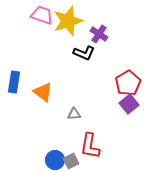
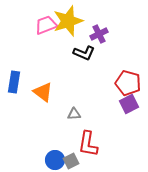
pink trapezoid: moved 4 px right, 10 px down; rotated 40 degrees counterclockwise
purple cross: rotated 30 degrees clockwise
red pentagon: rotated 25 degrees counterclockwise
purple square: rotated 12 degrees clockwise
red L-shape: moved 2 px left, 2 px up
